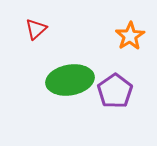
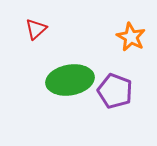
orange star: moved 1 px right, 1 px down; rotated 12 degrees counterclockwise
purple pentagon: rotated 16 degrees counterclockwise
